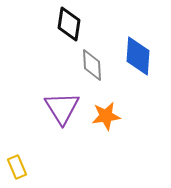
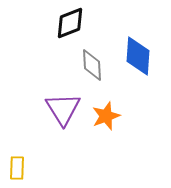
black diamond: moved 1 px right, 1 px up; rotated 60 degrees clockwise
purple triangle: moved 1 px right, 1 px down
orange star: rotated 12 degrees counterclockwise
yellow rectangle: moved 1 px down; rotated 25 degrees clockwise
